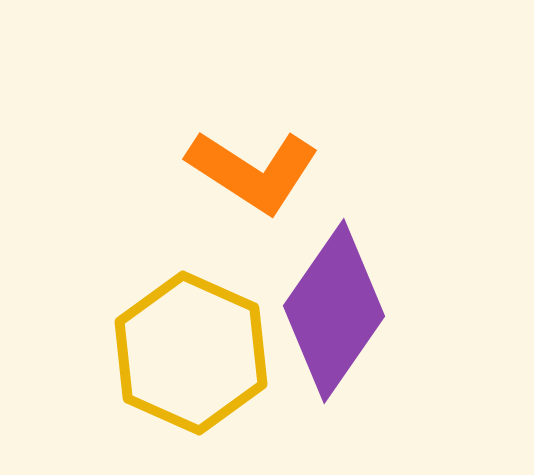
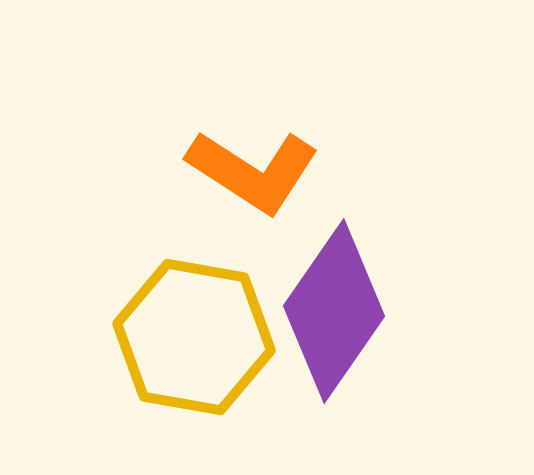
yellow hexagon: moved 3 px right, 16 px up; rotated 14 degrees counterclockwise
